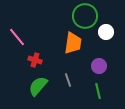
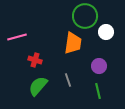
pink line: rotated 66 degrees counterclockwise
